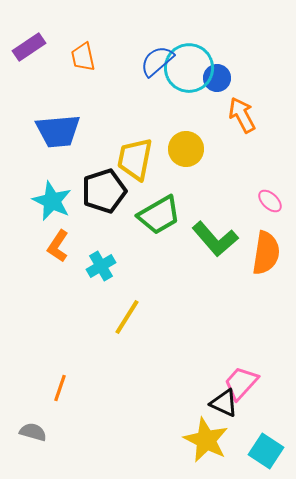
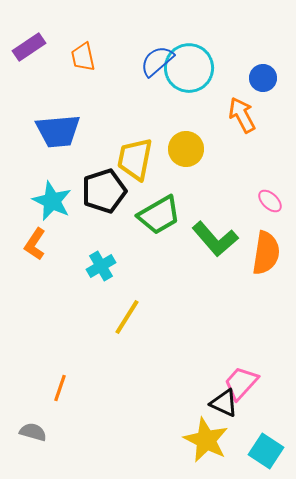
blue circle: moved 46 px right
orange L-shape: moved 23 px left, 2 px up
